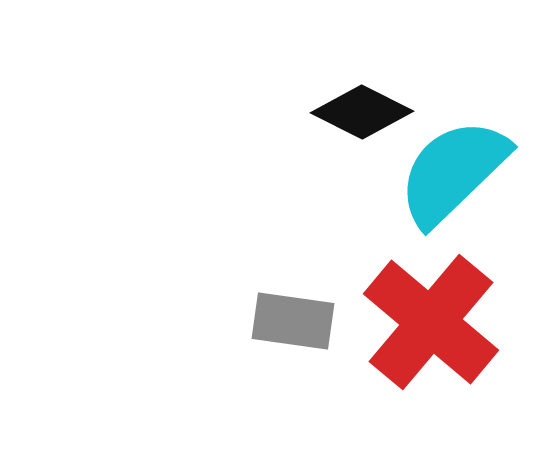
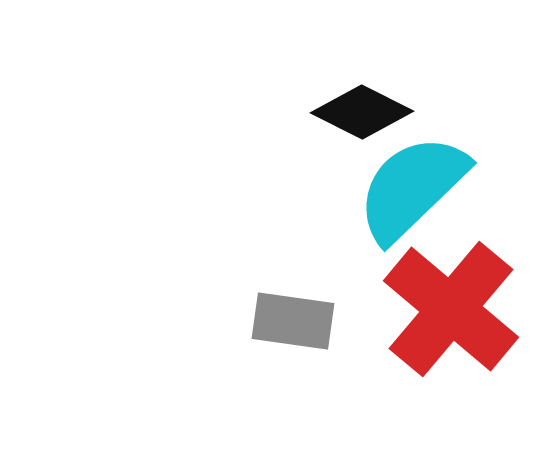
cyan semicircle: moved 41 px left, 16 px down
red cross: moved 20 px right, 13 px up
